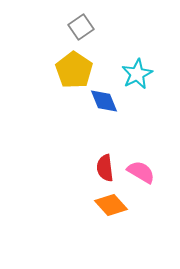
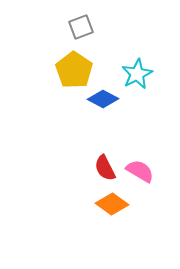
gray square: rotated 15 degrees clockwise
blue diamond: moved 1 px left, 2 px up; rotated 40 degrees counterclockwise
red semicircle: rotated 20 degrees counterclockwise
pink semicircle: moved 1 px left, 1 px up
orange diamond: moved 1 px right, 1 px up; rotated 12 degrees counterclockwise
